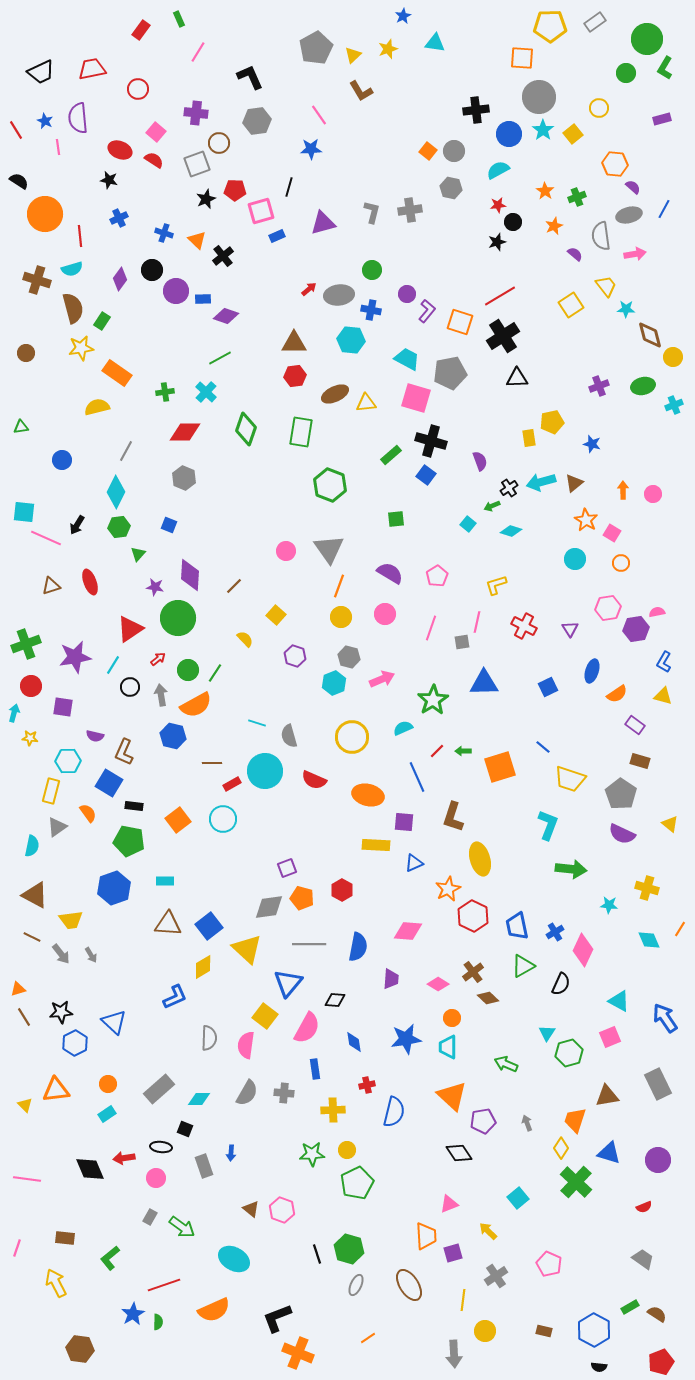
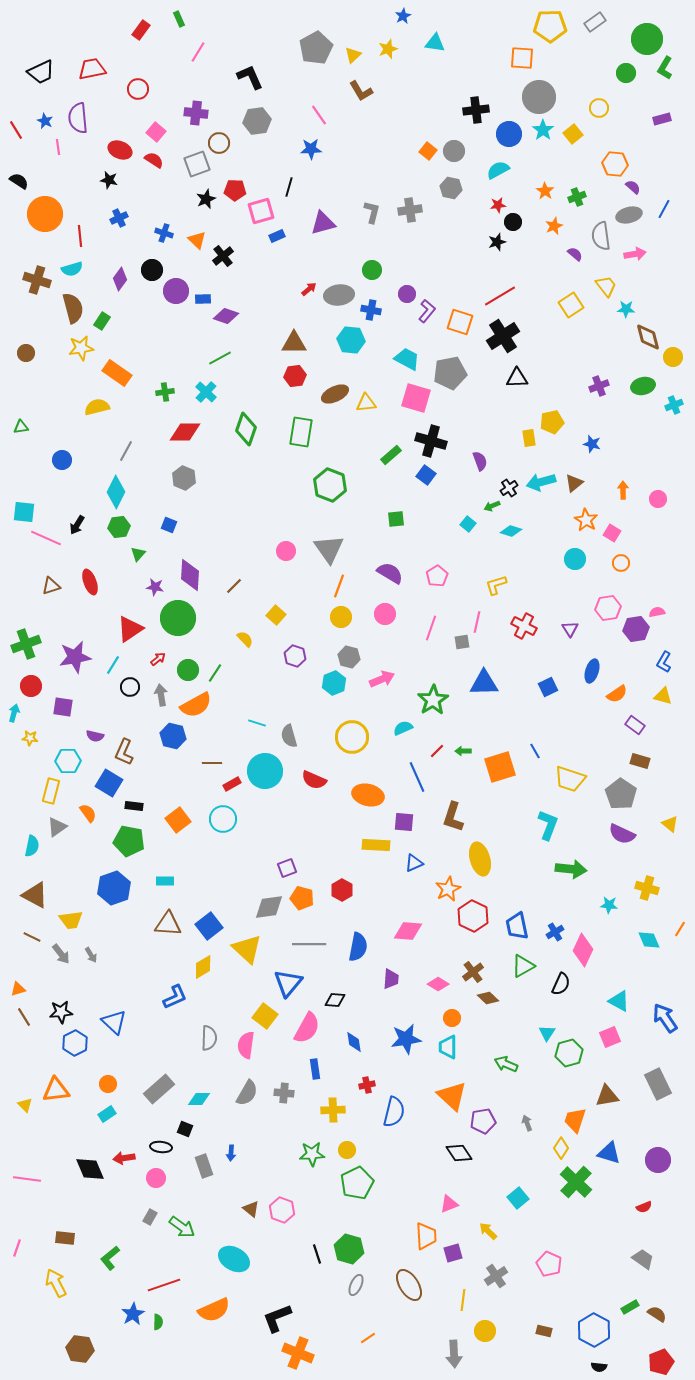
brown diamond at (650, 335): moved 2 px left, 2 px down
pink circle at (653, 494): moved 5 px right, 5 px down
blue line at (543, 747): moved 8 px left, 4 px down; rotated 21 degrees clockwise
